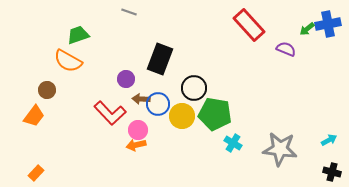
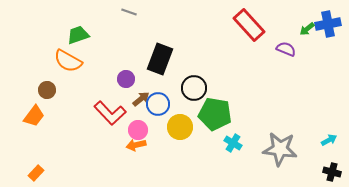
brown arrow: rotated 138 degrees clockwise
yellow circle: moved 2 px left, 11 px down
